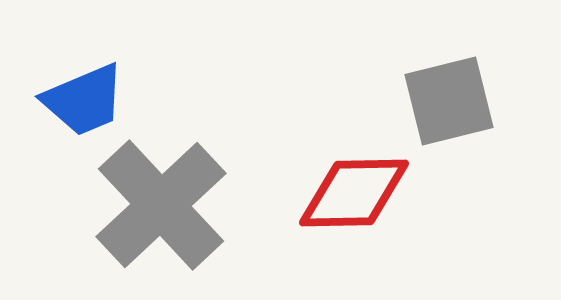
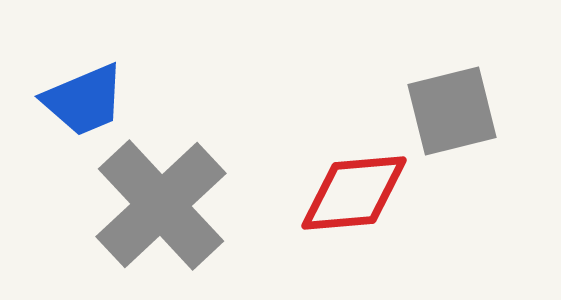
gray square: moved 3 px right, 10 px down
red diamond: rotated 4 degrees counterclockwise
